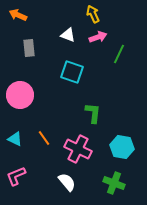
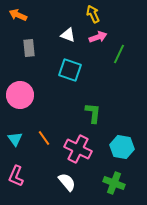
cyan square: moved 2 px left, 2 px up
cyan triangle: rotated 28 degrees clockwise
pink L-shape: rotated 45 degrees counterclockwise
